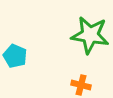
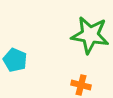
cyan pentagon: moved 4 px down
